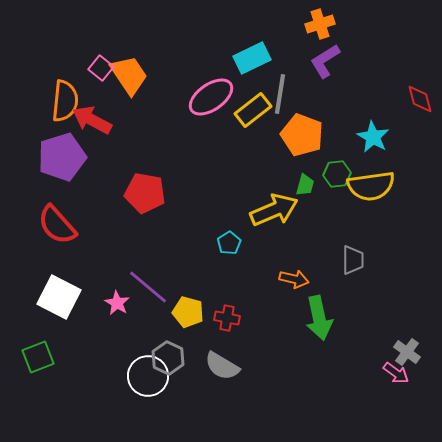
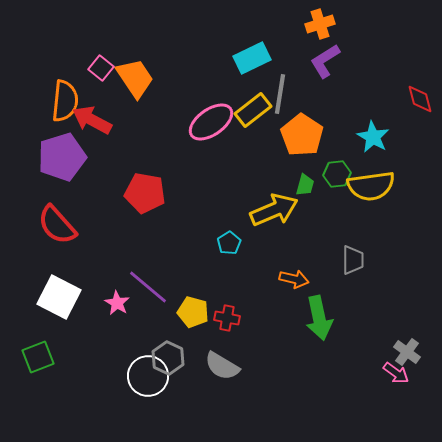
orange trapezoid: moved 6 px right, 3 px down
pink ellipse: moved 25 px down
orange pentagon: rotated 12 degrees clockwise
yellow pentagon: moved 5 px right
